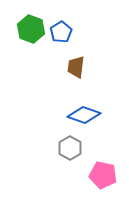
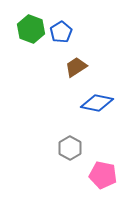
brown trapezoid: rotated 50 degrees clockwise
blue diamond: moved 13 px right, 12 px up; rotated 8 degrees counterclockwise
